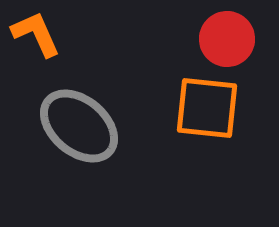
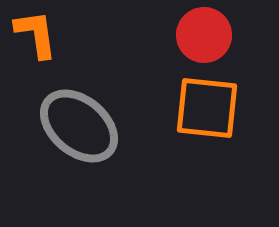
orange L-shape: rotated 16 degrees clockwise
red circle: moved 23 px left, 4 px up
